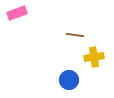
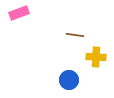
pink rectangle: moved 2 px right
yellow cross: moved 2 px right; rotated 12 degrees clockwise
